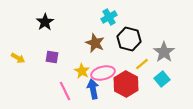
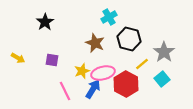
purple square: moved 3 px down
yellow star: rotated 21 degrees clockwise
blue arrow: rotated 42 degrees clockwise
